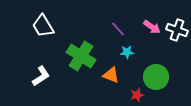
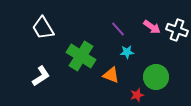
white trapezoid: moved 2 px down
